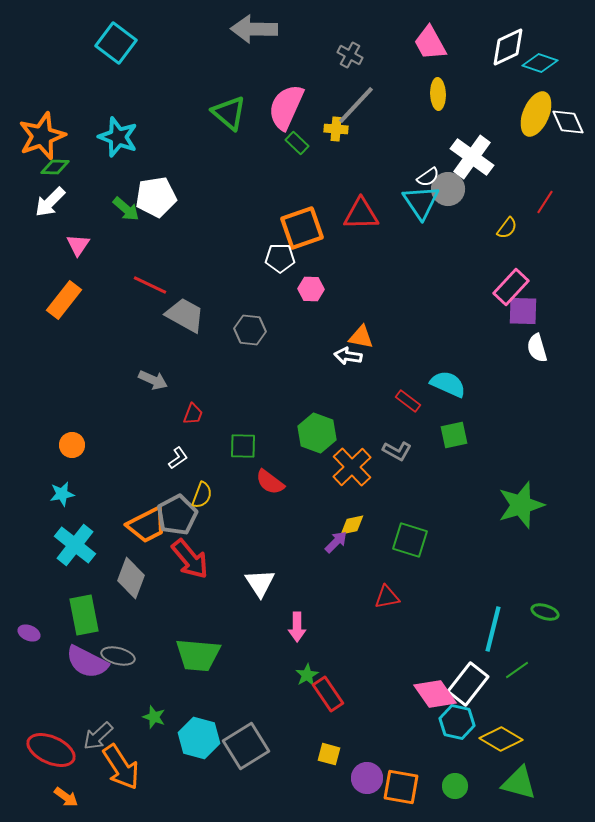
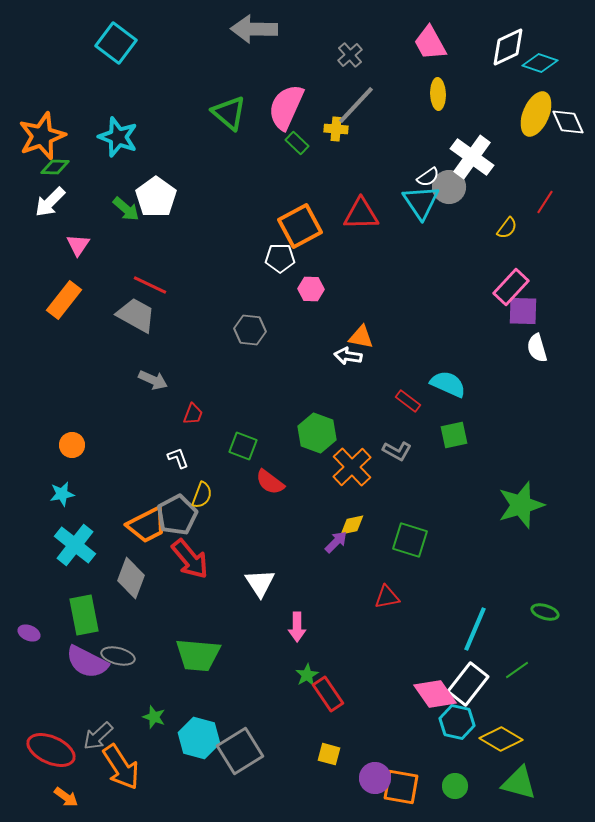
gray cross at (350, 55): rotated 20 degrees clockwise
gray circle at (448, 189): moved 1 px right, 2 px up
white pentagon at (156, 197): rotated 27 degrees counterclockwise
orange square at (302, 228): moved 2 px left, 2 px up; rotated 9 degrees counterclockwise
gray trapezoid at (185, 315): moved 49 px left
green square at (243, 446): rotated 20 degrees clockwise
white L-shape at (178, 458): rotated 75 degrees counterclockwise
cyan line at (493, 629): moved 18 px left; rotated 9 degrees clockwise
gray square at (246, 746): moved 6 px left, 5 px down
purple circle at (367, 778): moved 8 px right
